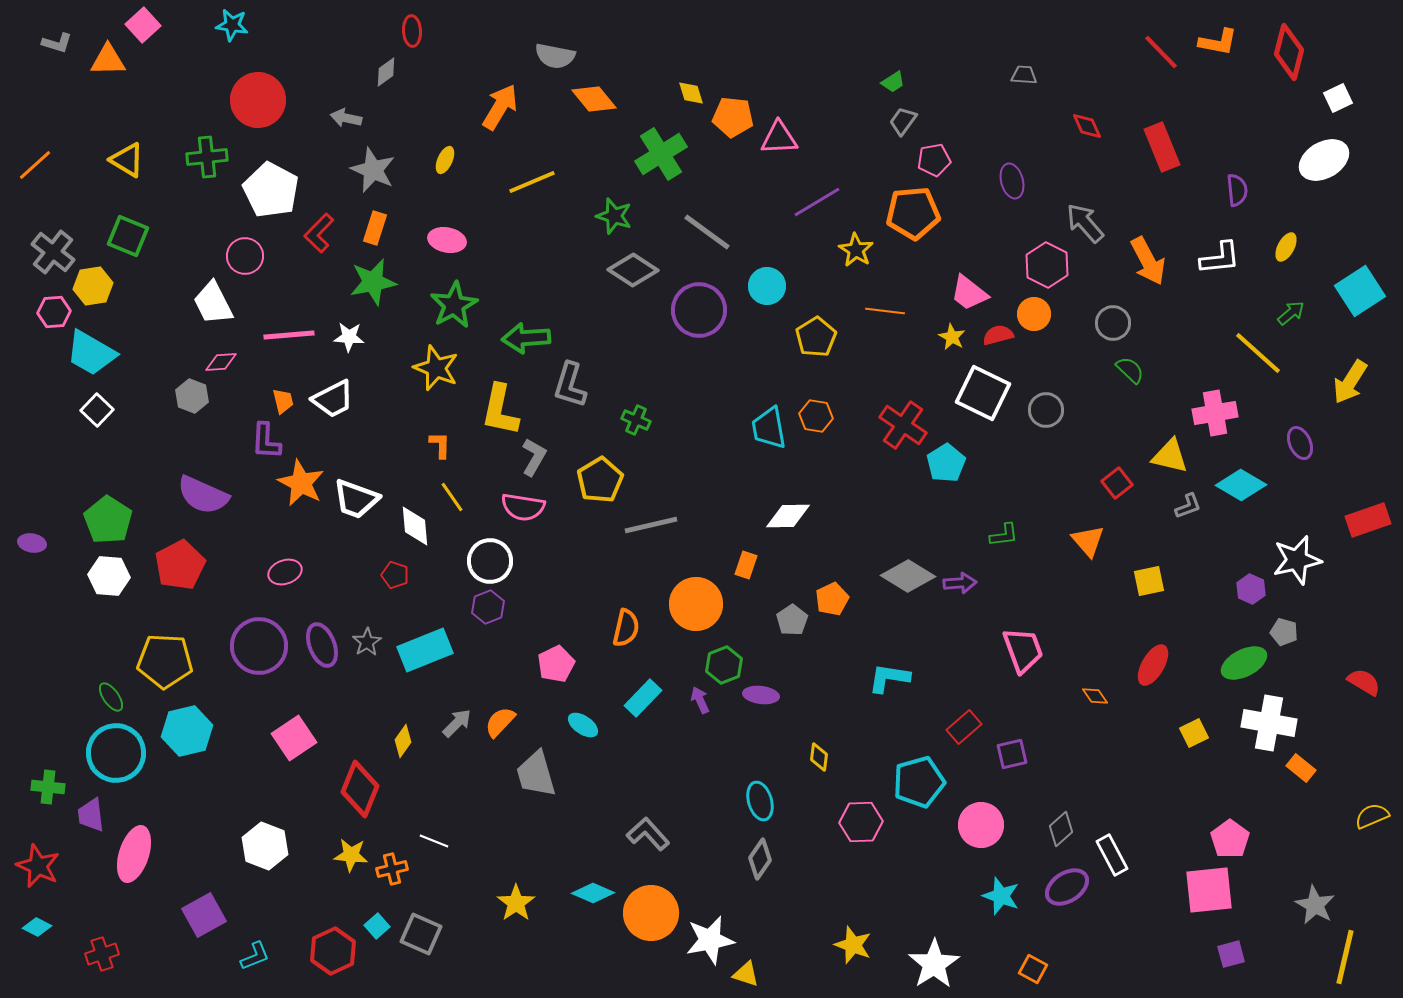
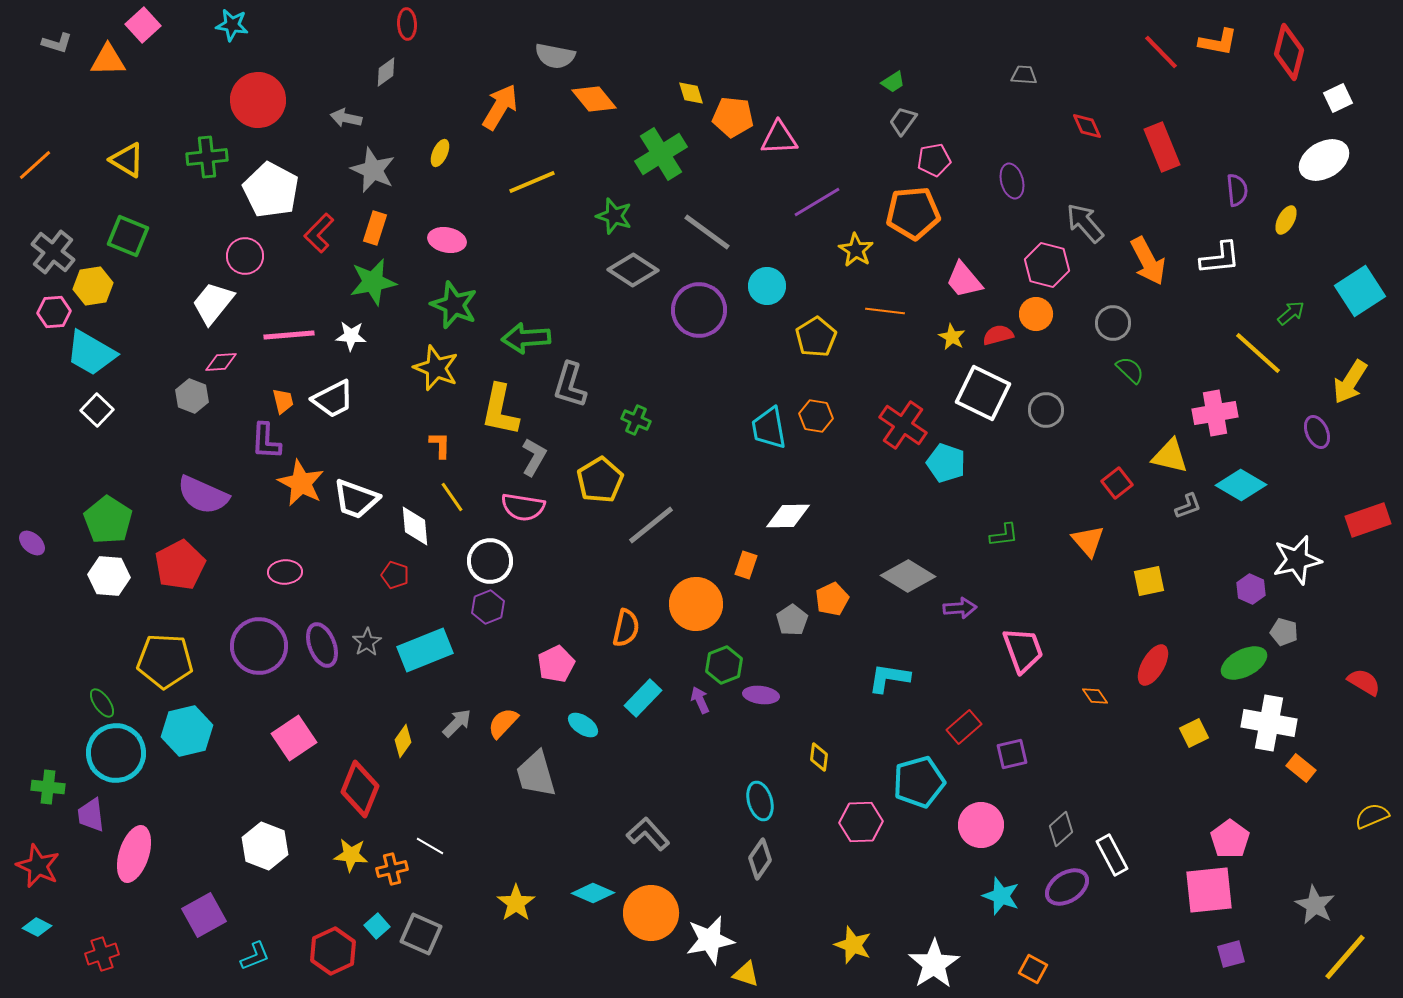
red ellipse at (412, 31): moved 5 px left, 7 px up
yellow ellipse at (445, 160): moved 5 px left, 7 px up
yellow ellipse at (1286, 247): moved 27 px up
pink hexagon at (1047, 265): rotated 12 degrees counterclockwise
pink trapezoid at (969, 293): moved 5 px left, 13 px up; rotated 12 degrees clockwise
white trapezoid at (213, 303): rotated 66 degrees clockwise
green star at (454, 305): rotated 21 degrees counterclockwise
orange circle at (1034, 314): moved 2 px right
white star at (349, 337): moved 2 px right, 1 px up
purple ellipse at (1300, 443): moved 17 px right, 11 px up
cyan pentagon at (946, 463): rotated 21 degrees counterclockwise
gray line at (651, 525): rotated 26 degrees counterclockwise
purple ellipse at (32, 543): rotated 32 degrees clockwise
pink ellipse at (285, 572): rotated 16 degrees clockwise
purple arrow at (960, 583): moved 25 px down
green ellipse at (111, 697): moved 9 px left, 6 px down
orange semicircle at (500, 722): moved 3 px right, 1 px down
white line at (434, 841): moved 4 px left, 5 px down; rotated 8 degrees clockwise
yellow line at (1345, 957): rotated 28 degrees clockwise
